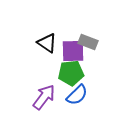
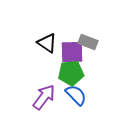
purple square: moved 1 px left, 1 px down
blue semicircle: moved 1 px left; rotated 90 degrees counterclockwise
